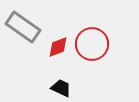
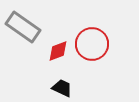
red diamond: moved 4 px down
black trapezoid: moved 1 px right
